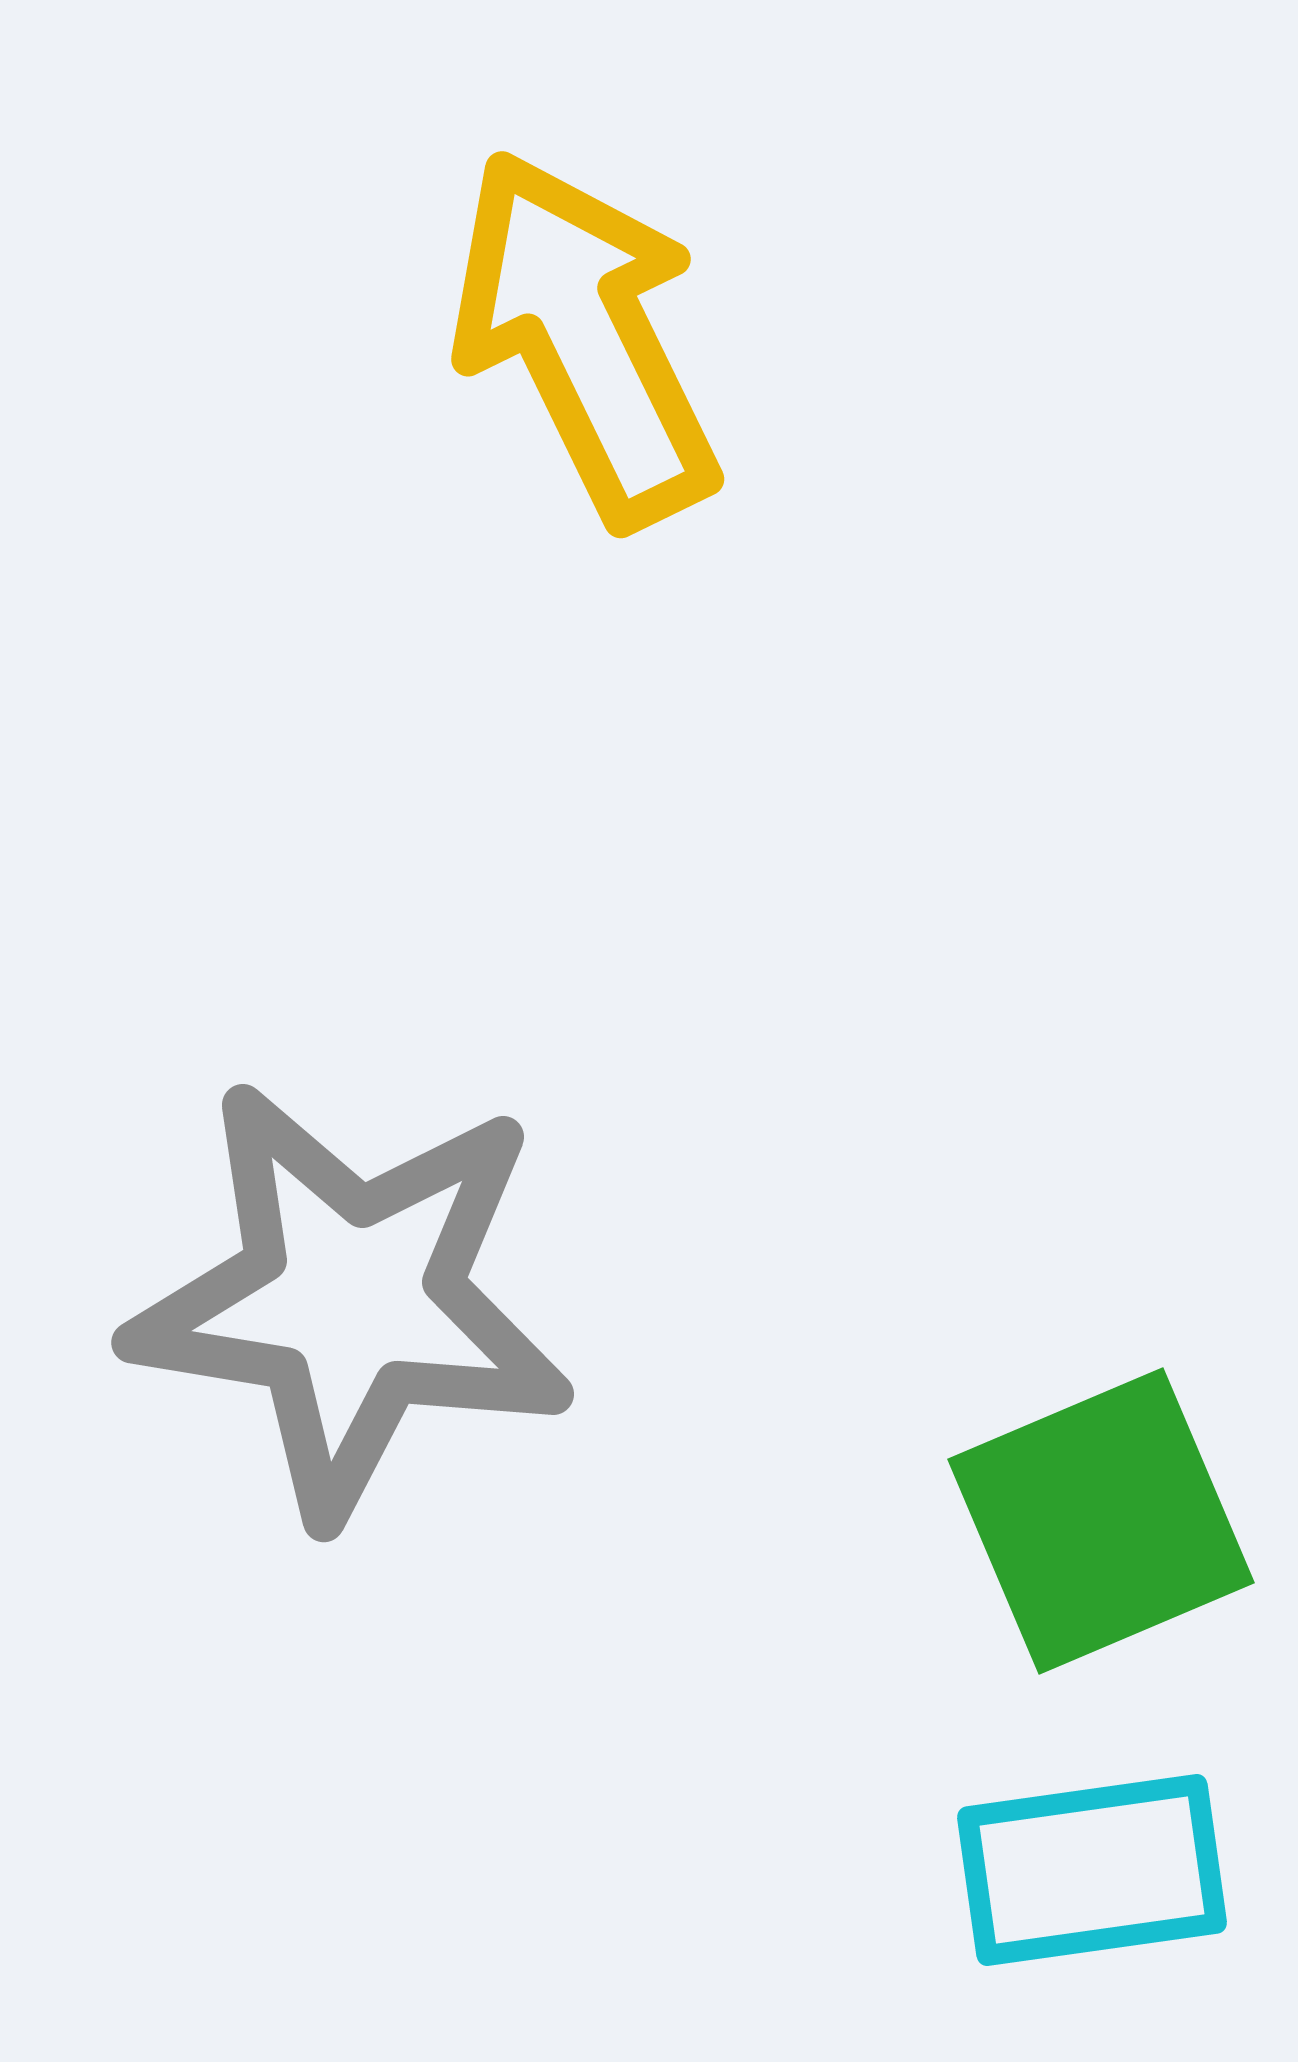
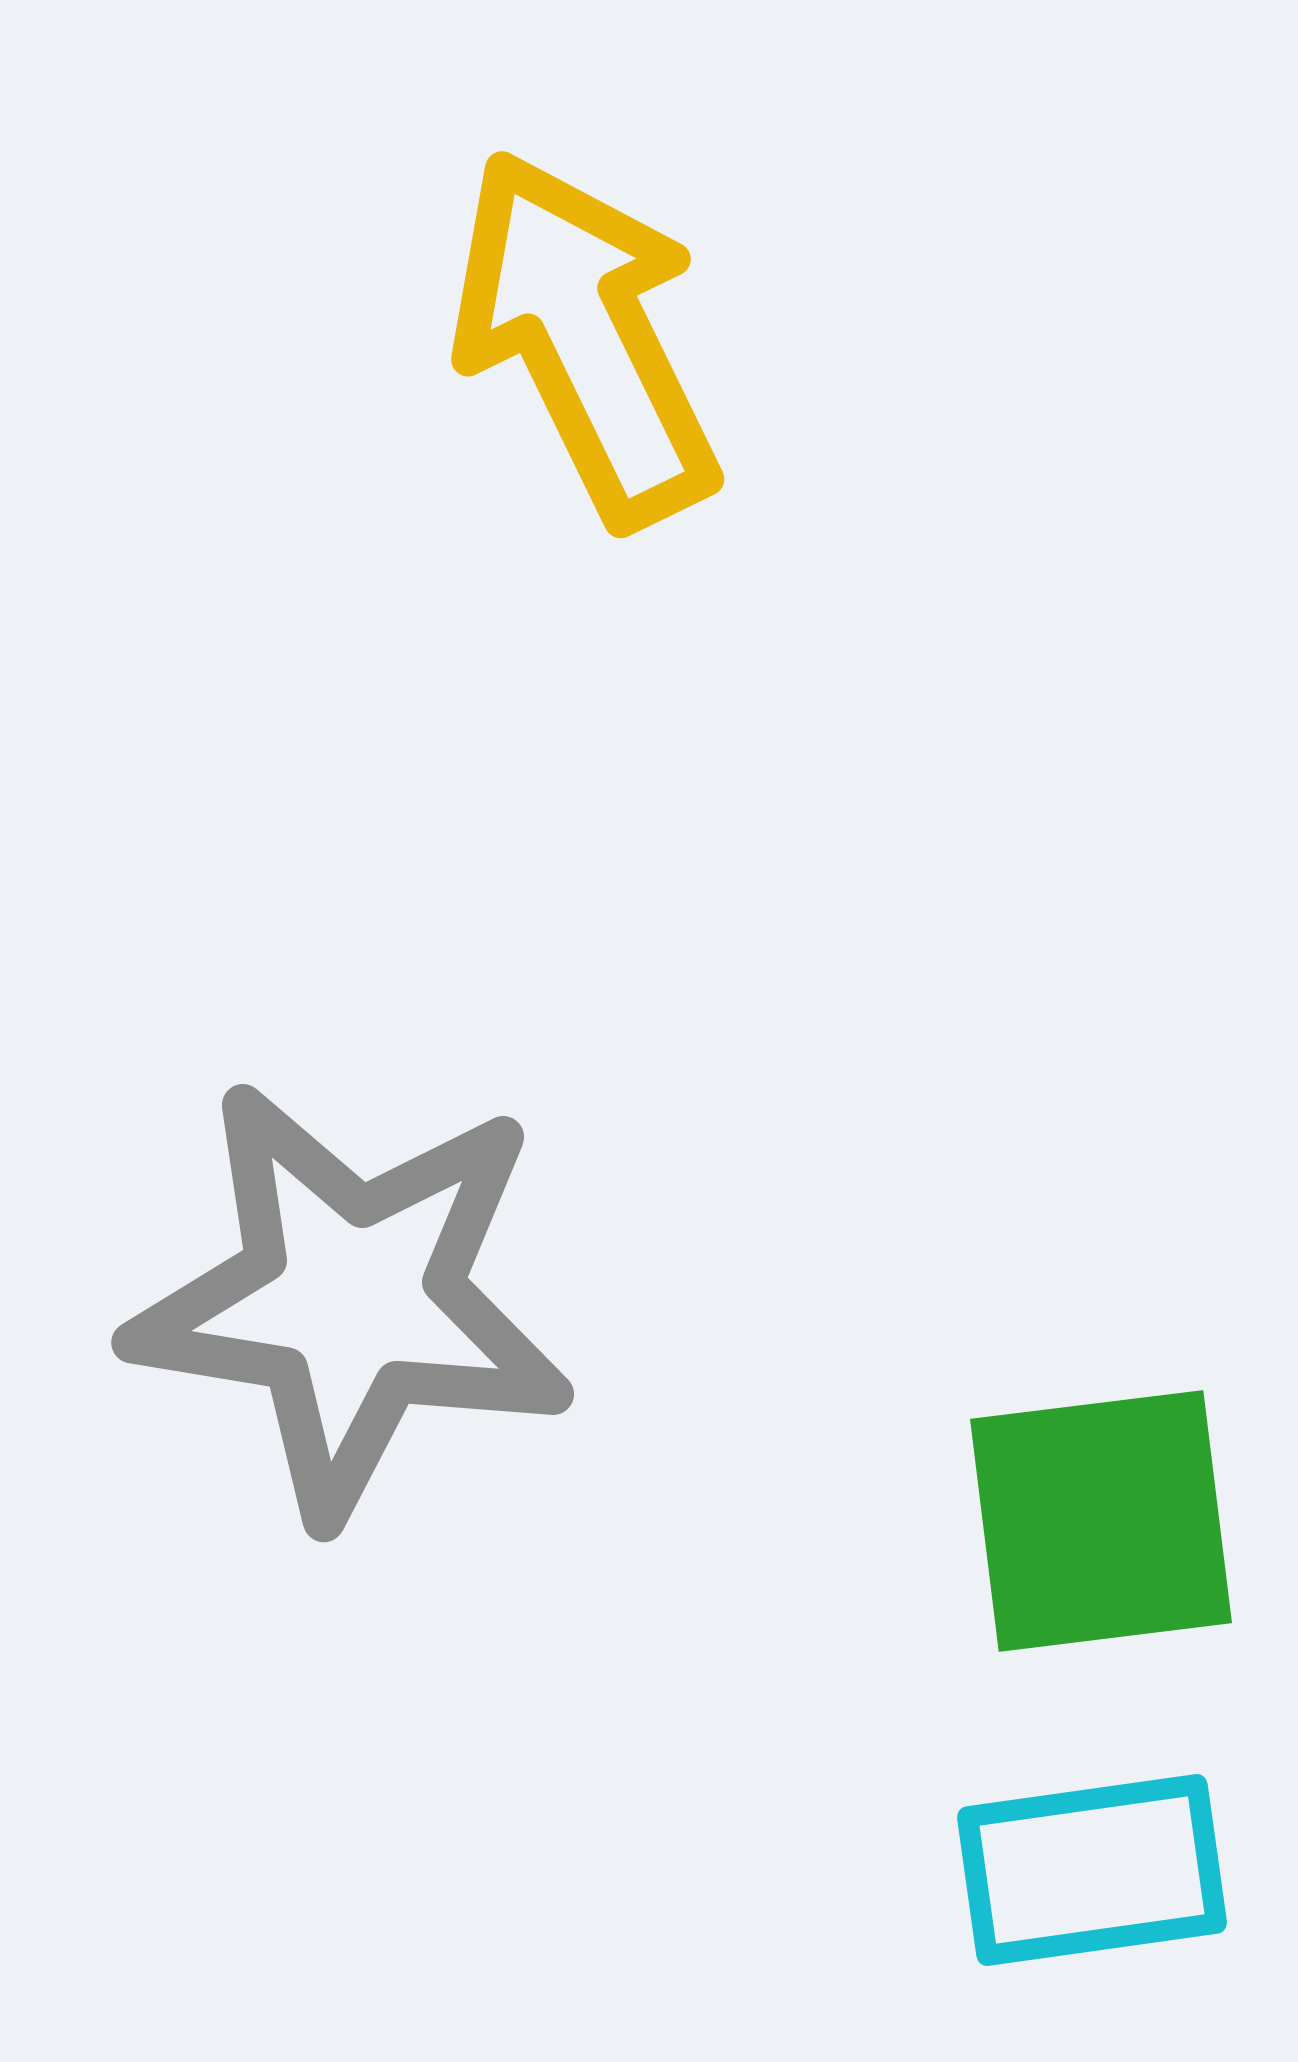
green square: rotated 16 degrees clockwise
